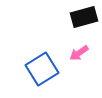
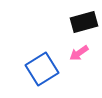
black rectangle: moved 5 px down
